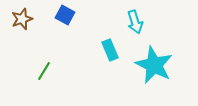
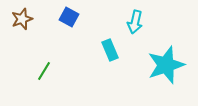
blue square: moved 4 px right, 2 px down
cyan arrow: rotated 30 degrees clockwise
cyan star: moved 12 px right; rotated 27 degrees clockwise
